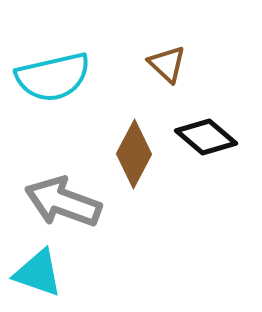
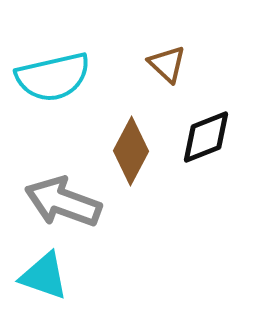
black diamond: rotated 62 degrees counterclockwise
brown diamond: moved 3 px left, 3 px up
cyan triangle: moved 6 px right, 3 px down
